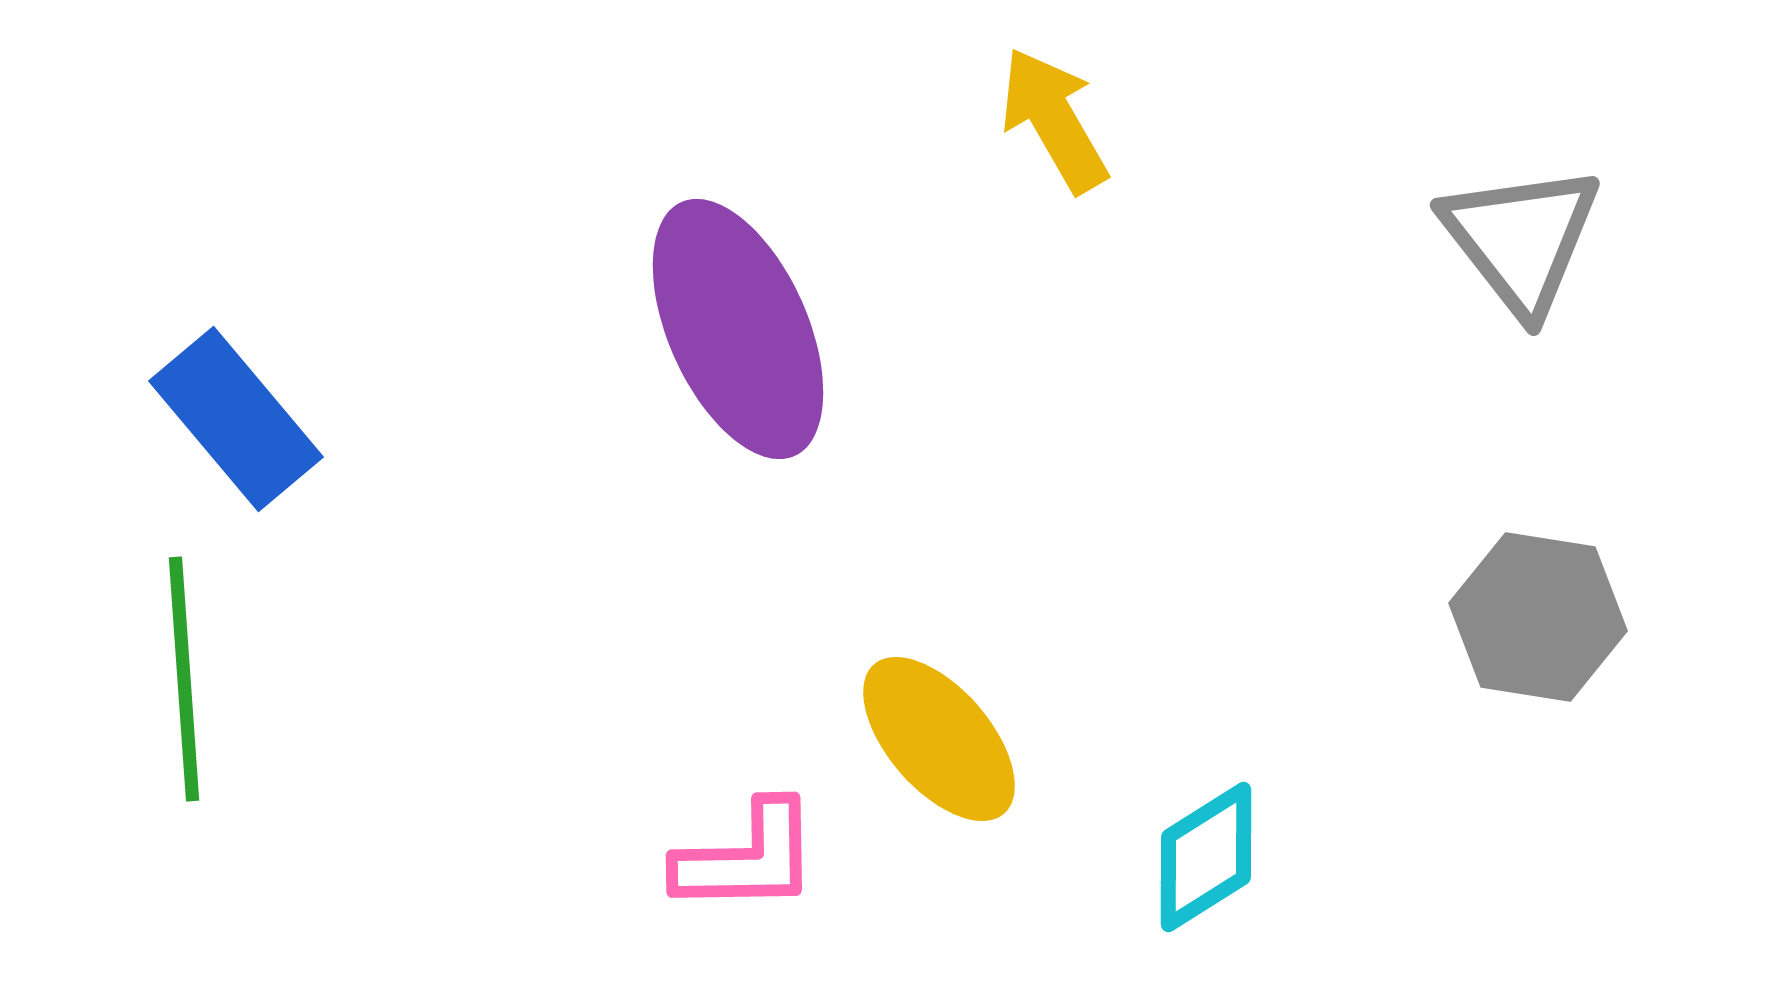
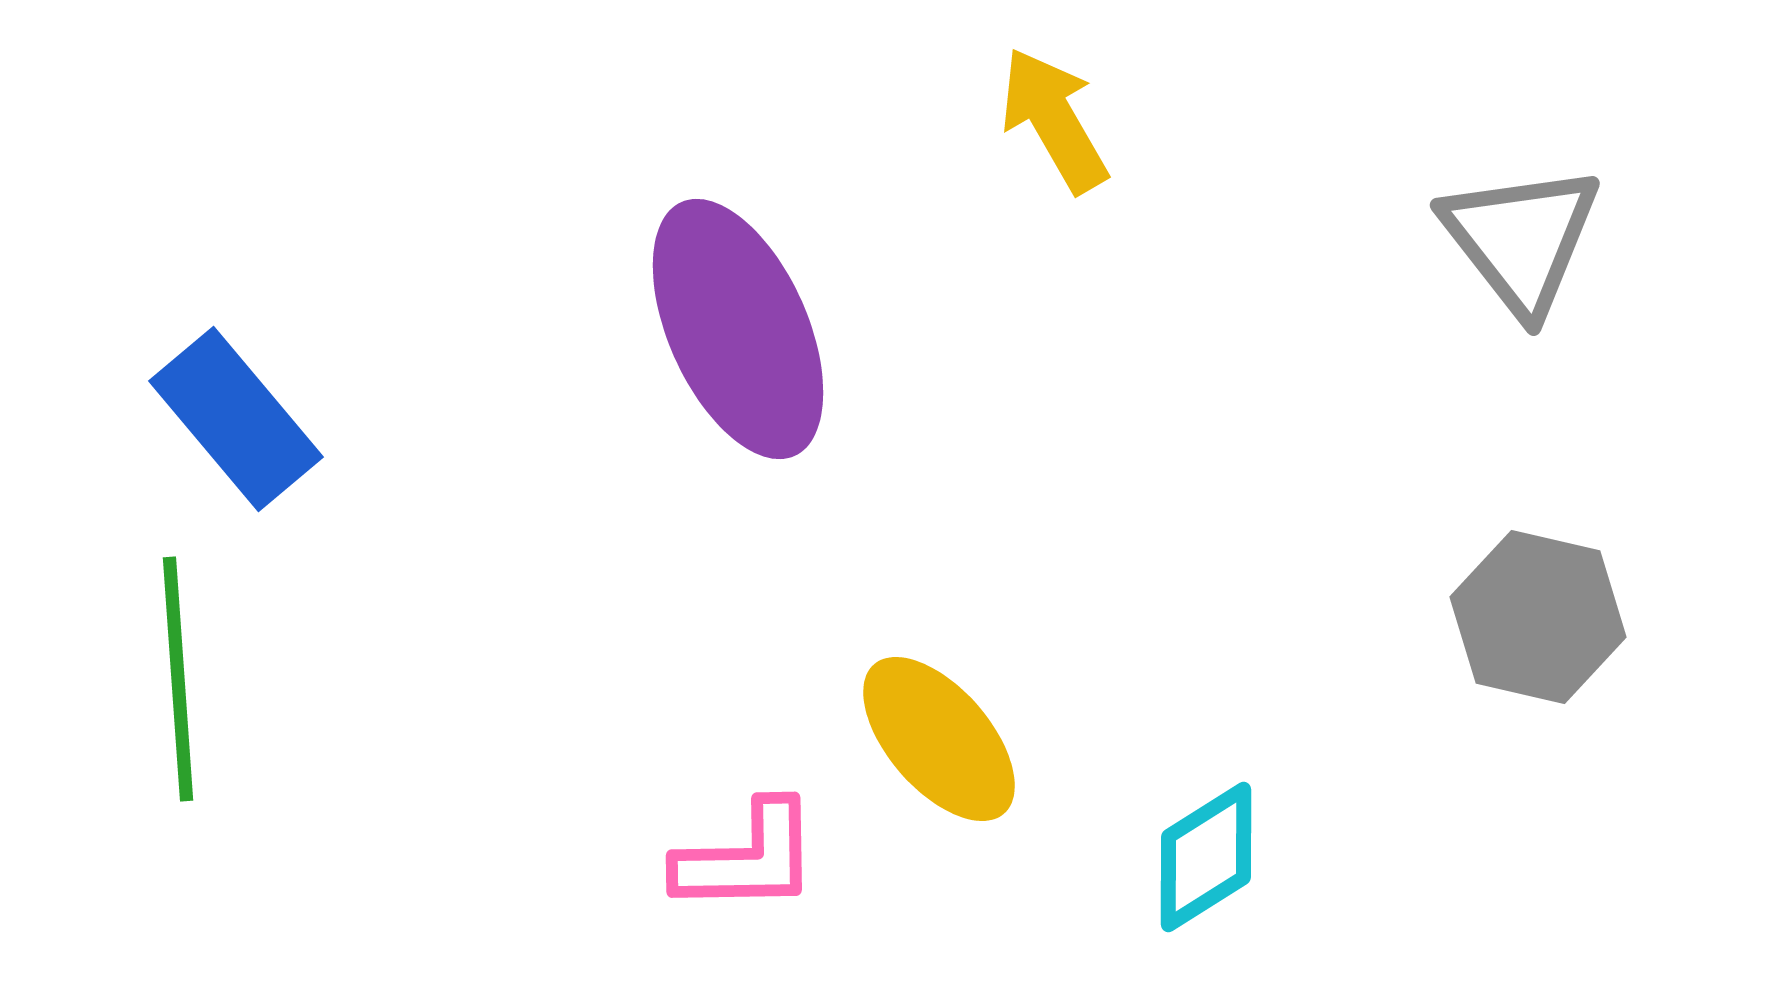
gray hexagon: rotated 4 degrees clockwise
green line: moved 6 px left
